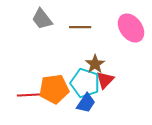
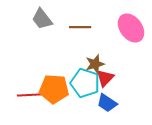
brown star: rotated 18 degrees clockwise
red triangle: moved 2 px up
orange pentagon: rotated 12 degrees clockwise
blue trapezoid: moved 21 px right; rotated 90 degrees clockwise
